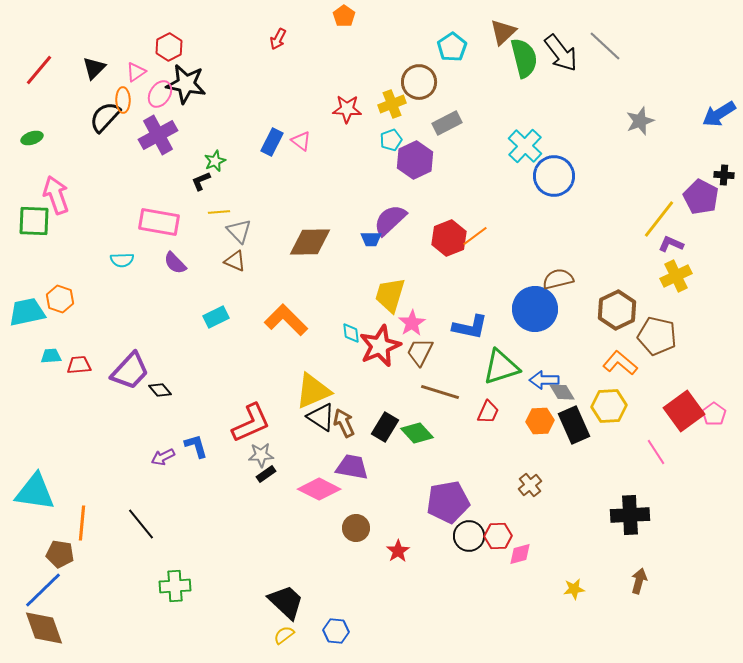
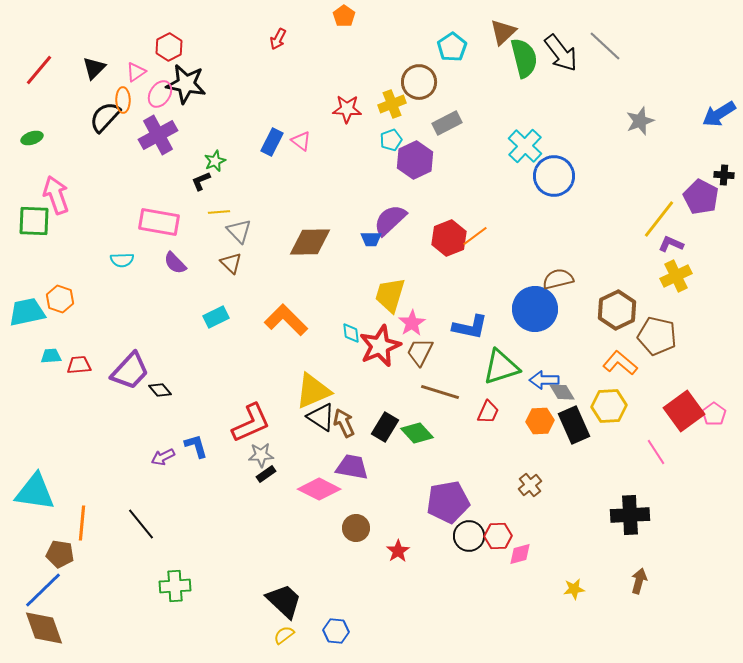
brown triangle at (235, 261): moved 4 px left, 2 px down; rotated 20 degrees clockwise
black trapezoid at (286, 602): moved 2 px left, 1 px up
